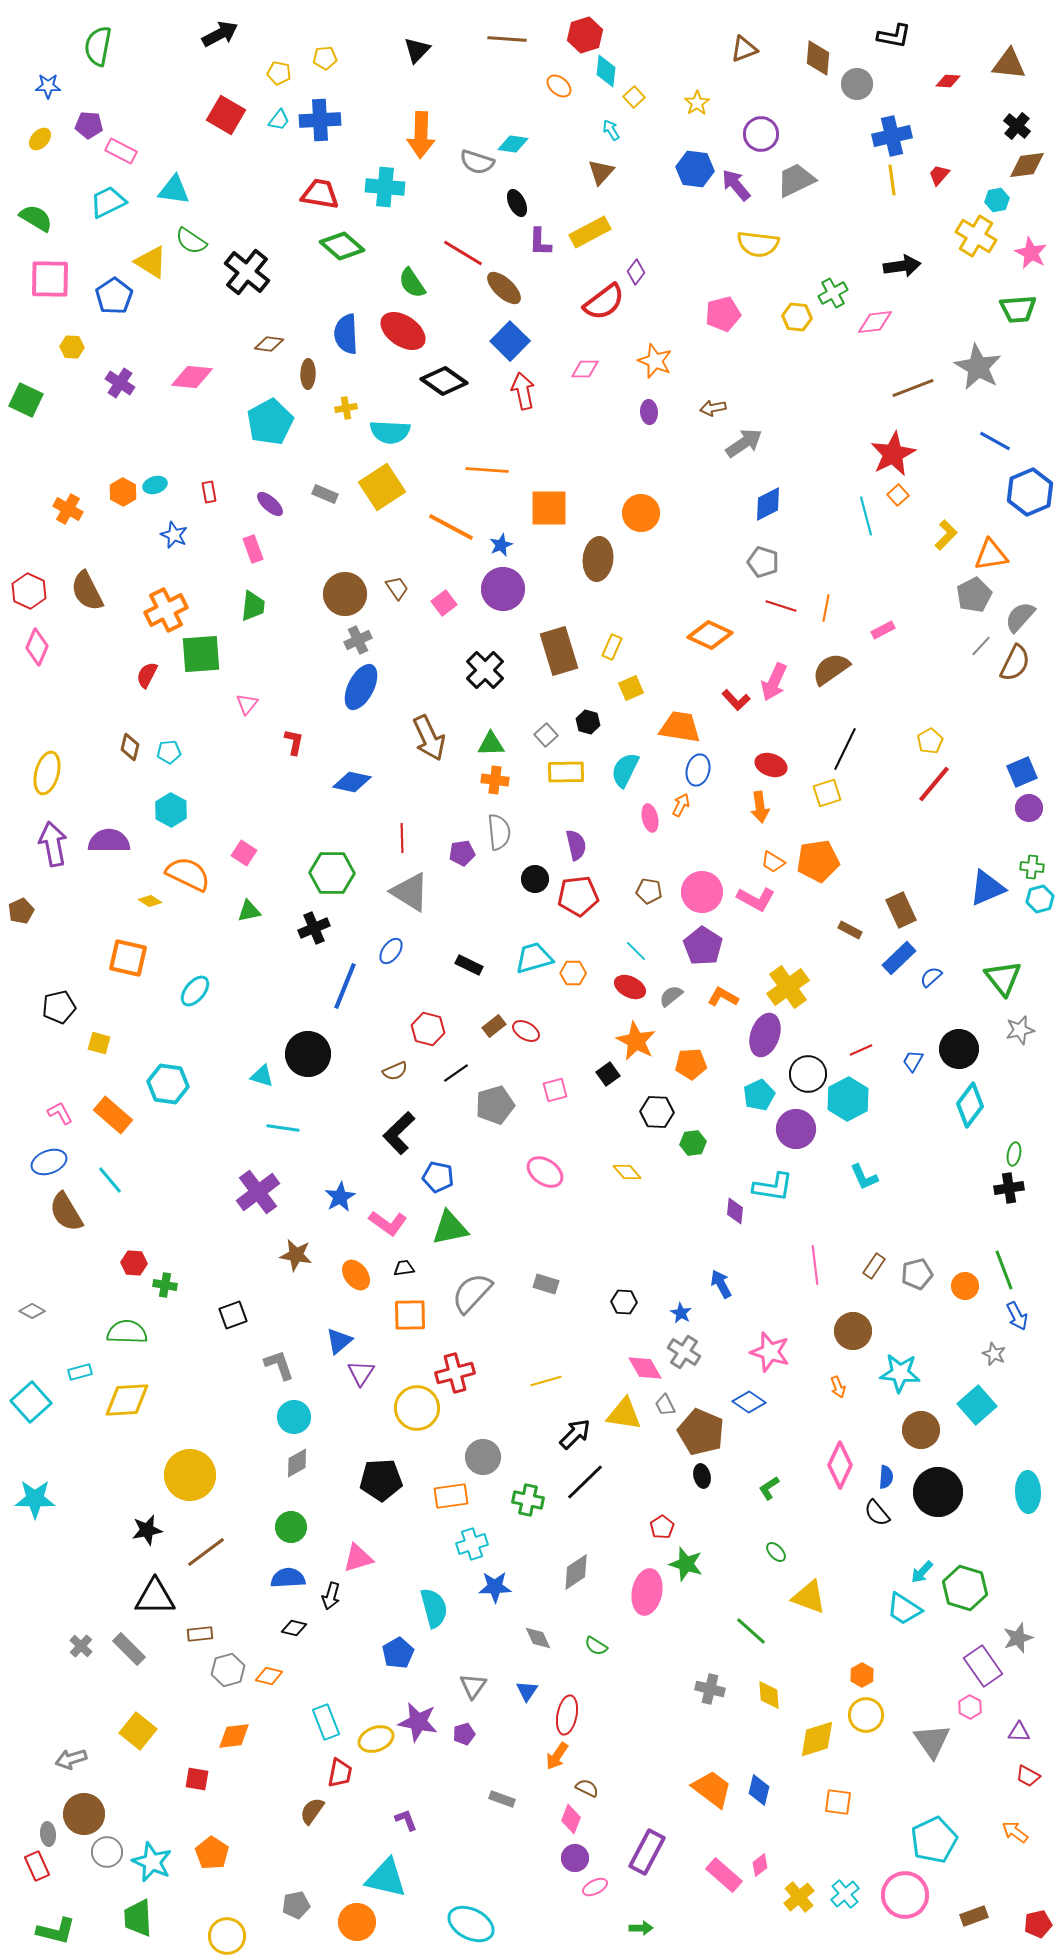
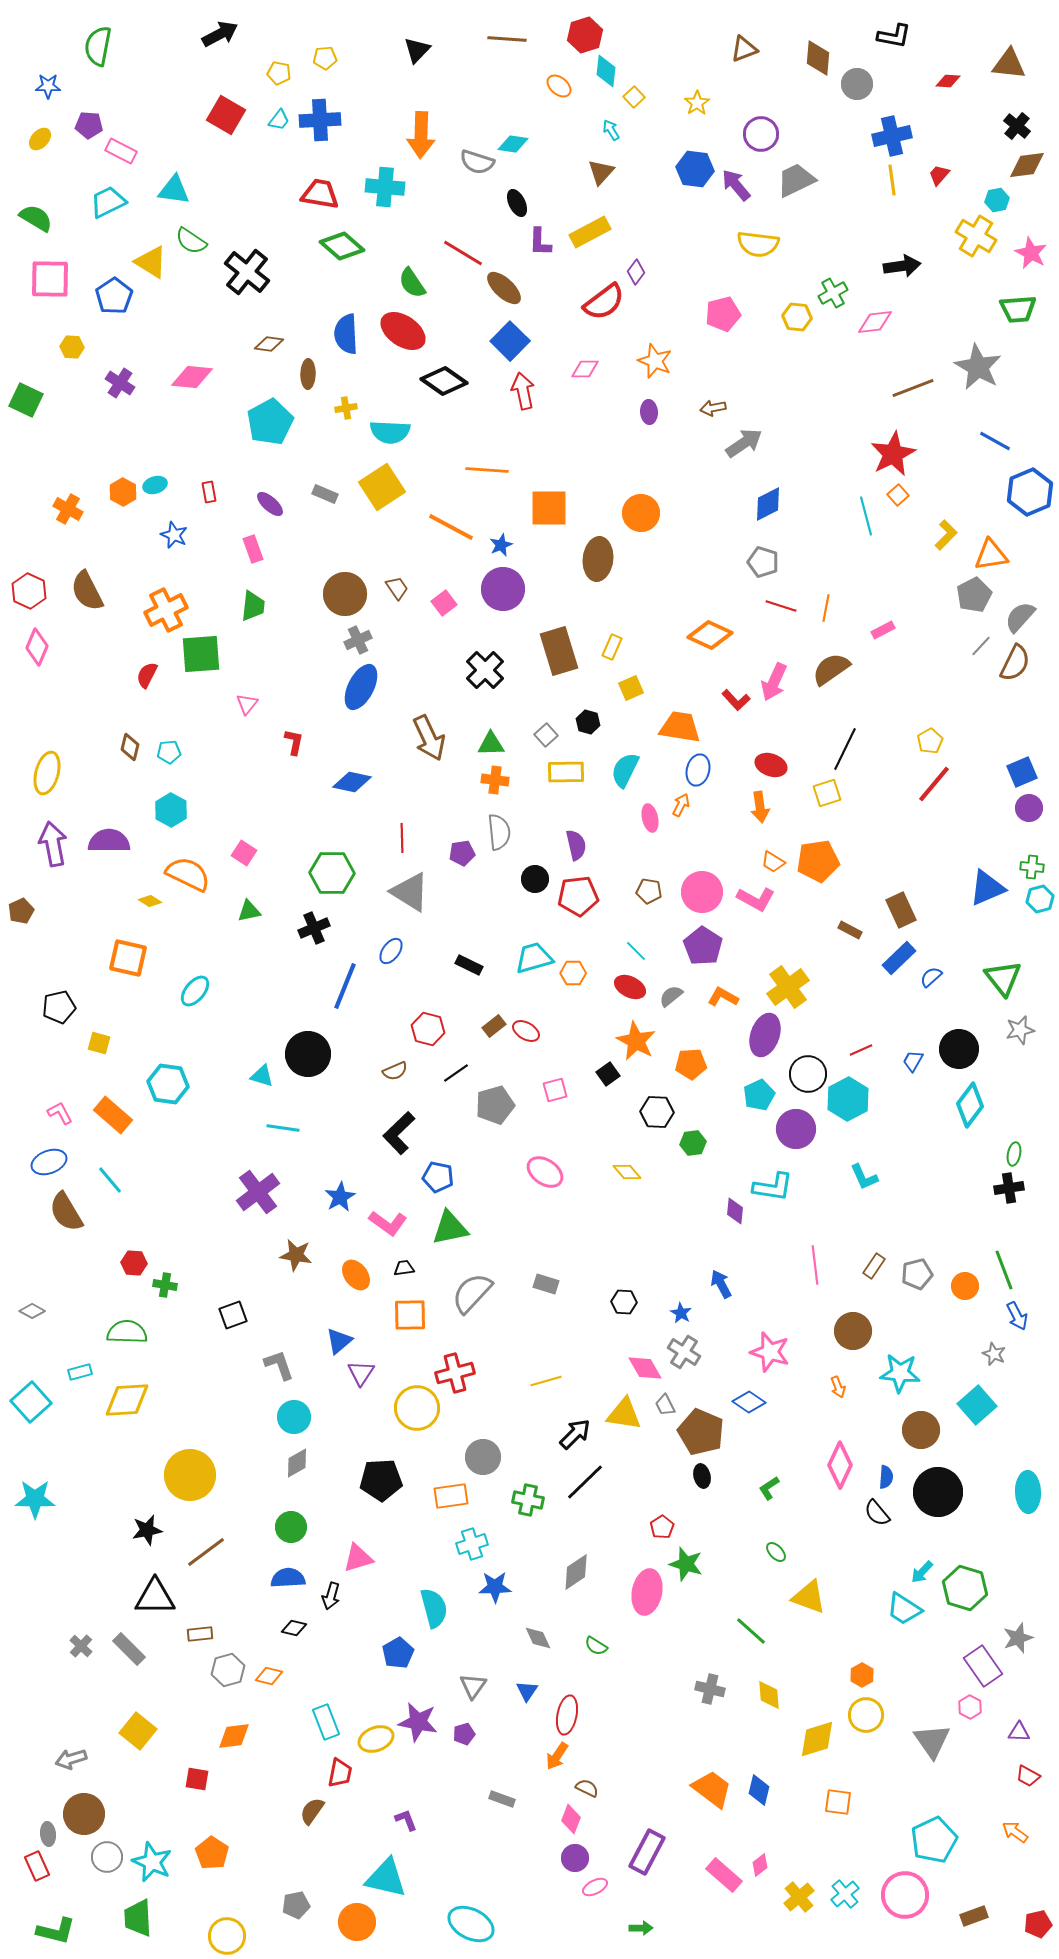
gray circle at (107, 1852): moved 5 px down
